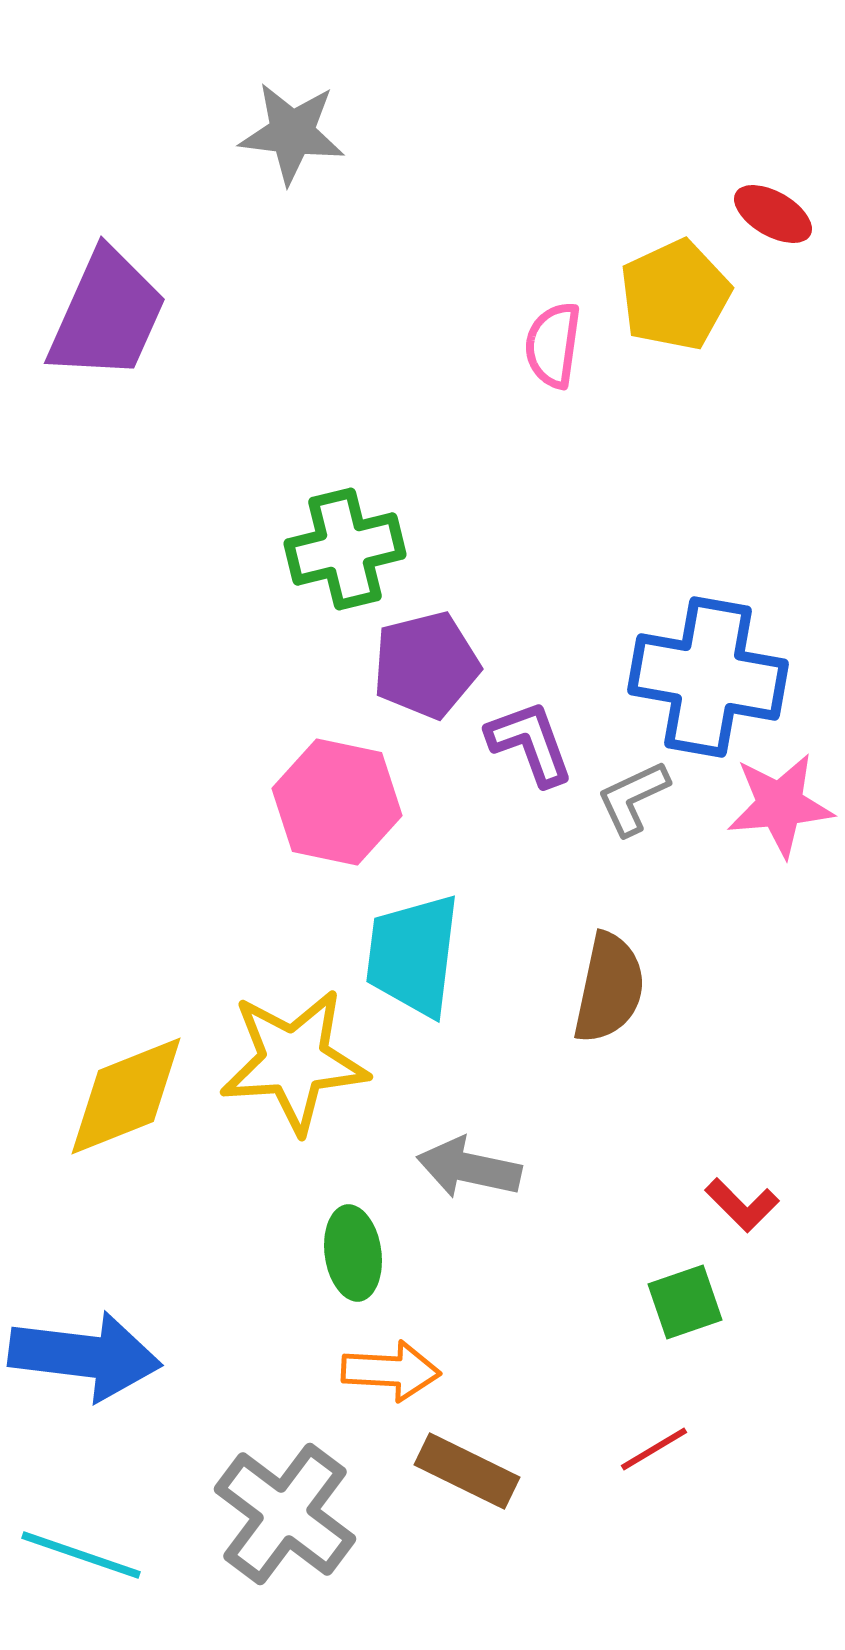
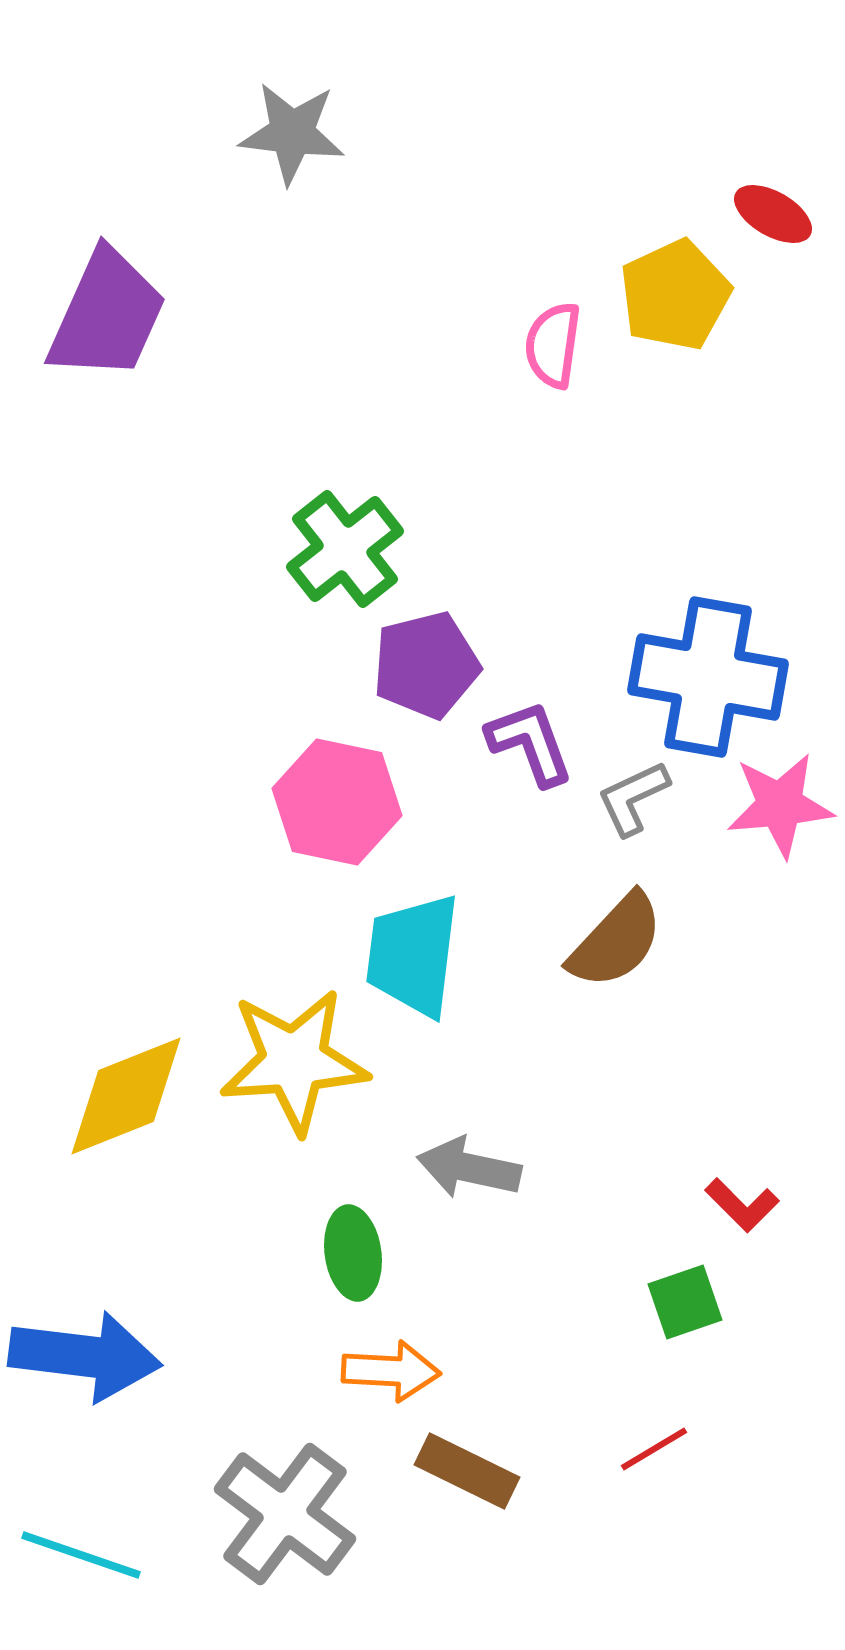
green cross: rotated 24 degrees counterclockwise
brown semicircle: moved 7 px right, 47 px up; rotated 31 degrees clockwise
